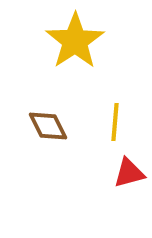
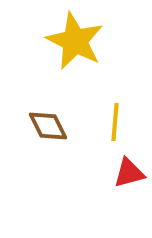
yellow star: rotated 12 degrees counterclockwise
